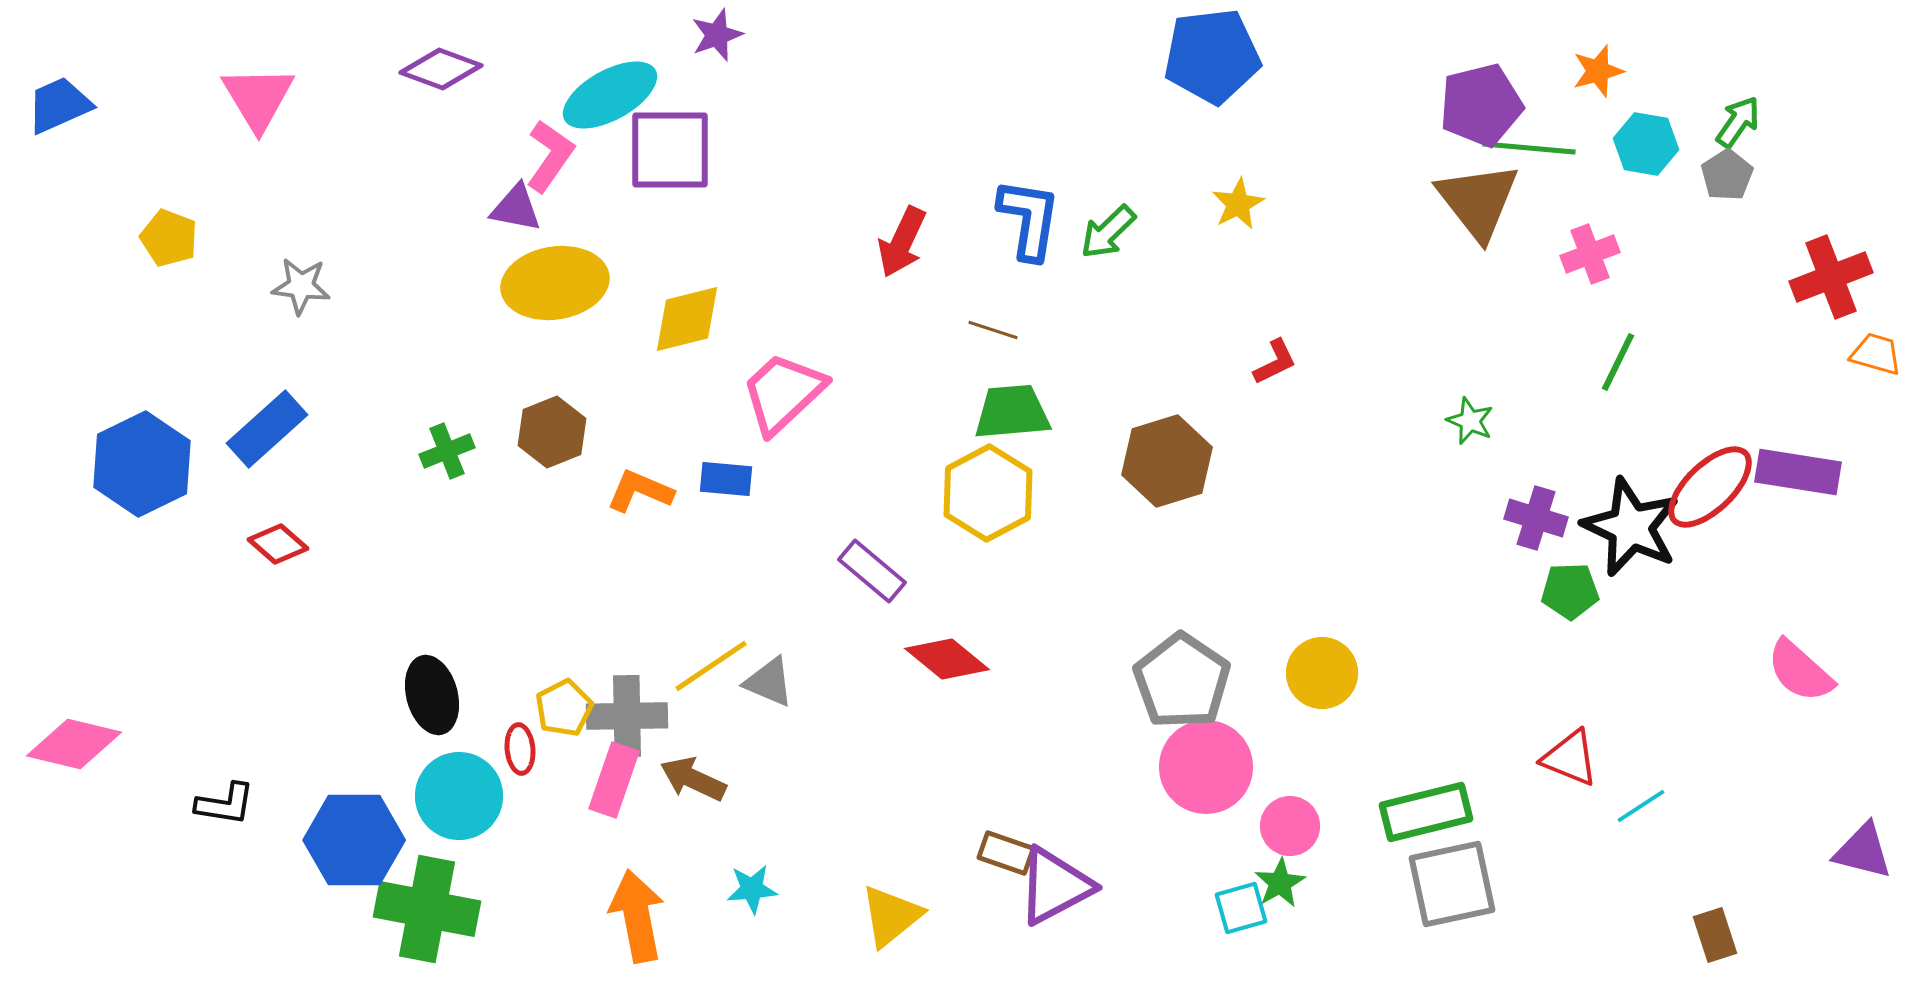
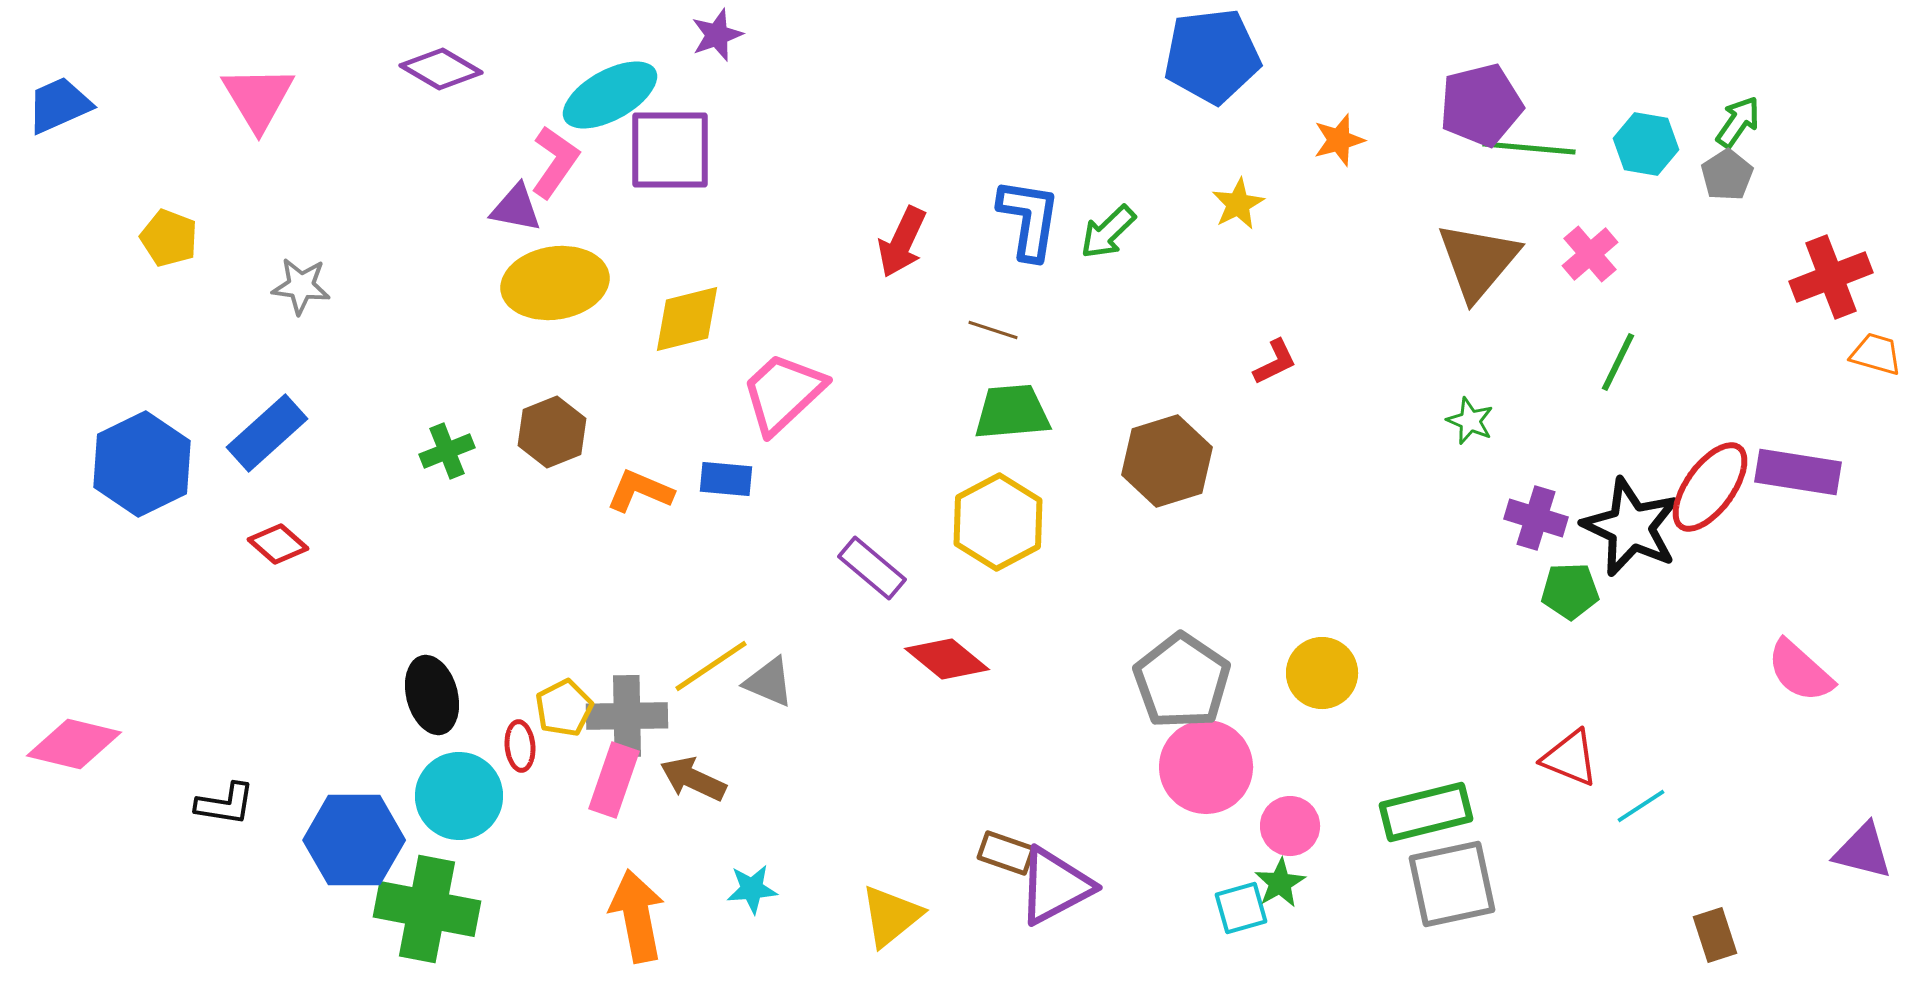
purple diamond at (441, 69): rotated 10 degrees clockwise
orange star at (1598, 71): moved 259 px left, 69 px down
pink L-shape at (550, 156): moved 5 px right, 6 px down
brown triangle at (1478, 201): moved 60 px down; rotated 18 degrees clockwise
pink cross at (1590, 254): rotated 20 degrees counterclockwise
blue rectangle at (267, 429): moved 4 px down
red ellipse at (1710, 487): rotated 10 degrees counterclockwise
yellow hexagon at (988, 493): moved 10 px right, 29 px down
purple rectangle at (872, 571): moved 3 px up
red ellipse at (520, 749): moved 3 px up
